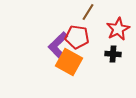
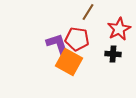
red star: moved 1 px right
red pentagon: moved 2 px down
purple L-shape: rotated 116 degrees clockwise
